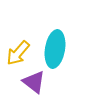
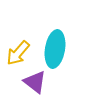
purple triangle: moved 1 px right
